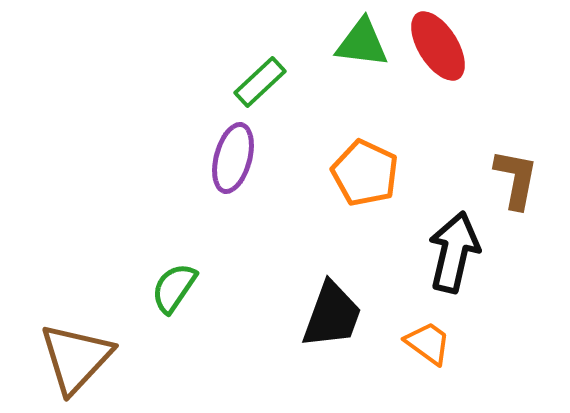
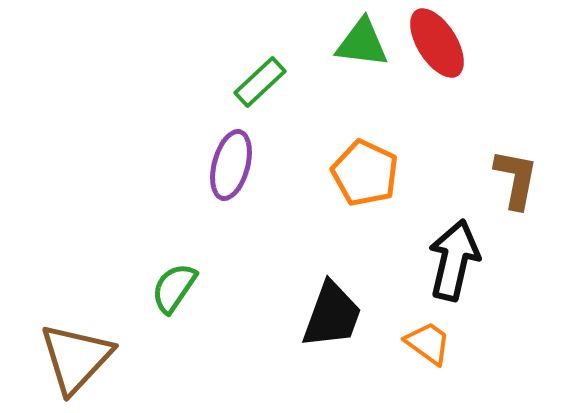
red ellipse: moved 1 px left, 3 px up
purple ellipse: moved 2 px left, 7 px down
black arrow: moved 8 px down
